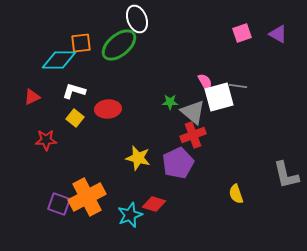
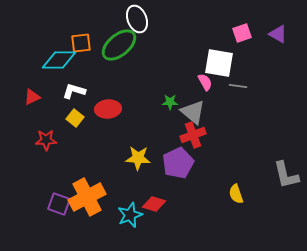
white square: moved 34 px up; rotated 24 degrees clockwise
yellow star: rotated 10 degrees counterclockwise
